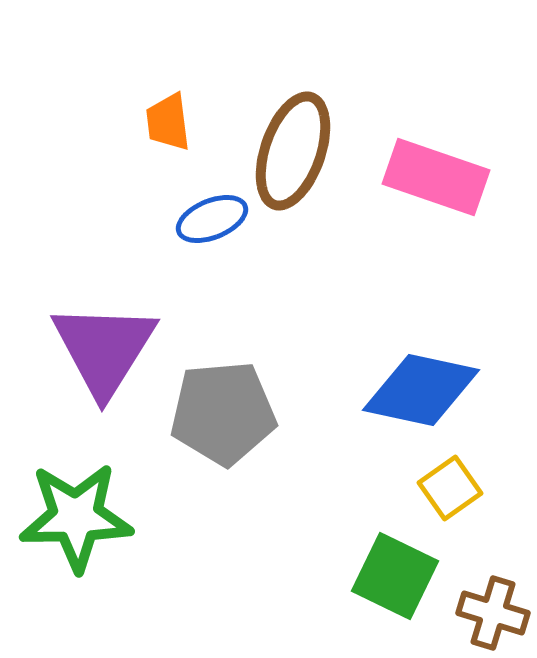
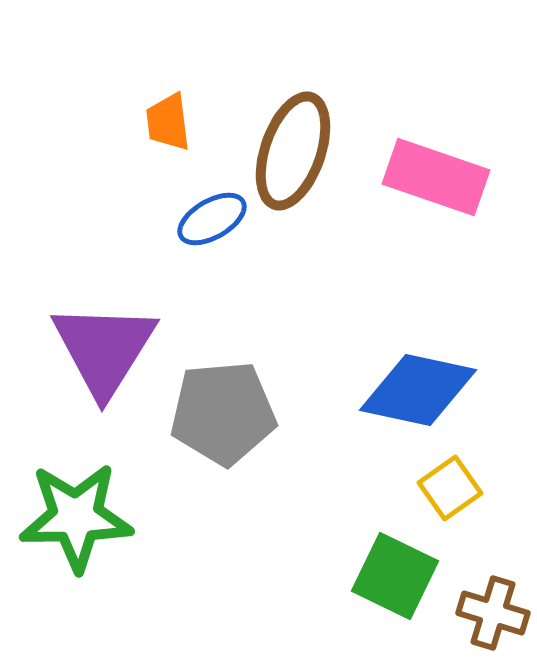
blue ellipse: rotated 8 degrees counterclockwise
blue diamond: moved 3 px left
